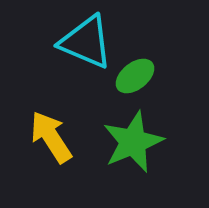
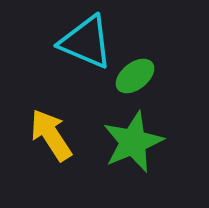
yellow arrow: moved 2 px up
